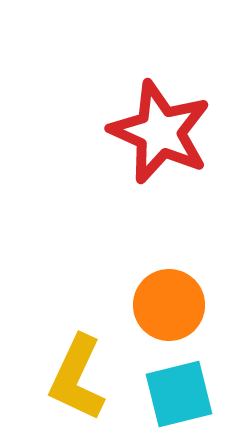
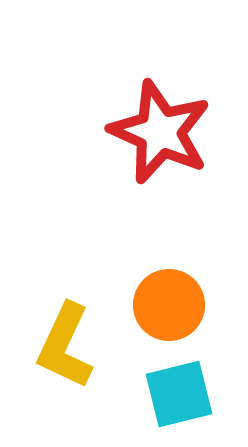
yellow L-shape: moved 12 px left, 32 px up
